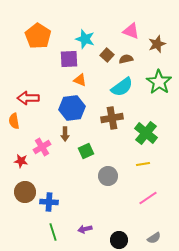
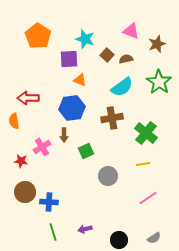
brown arrow: moved 1 px left, 1 px down
